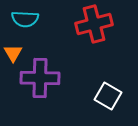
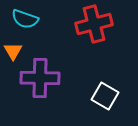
cyan semicircle: rotated 16 degrees clockwise
orange triangle: moved 2 px up
white square: moved 3 px left
